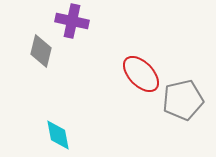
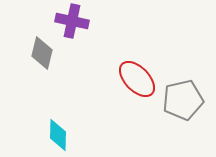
gray diamond: moved 1 px right, 2 px down
red ellipse: moved 4 px left, 5 px down
cyan diamond: rotated 12 degrees clockwise
